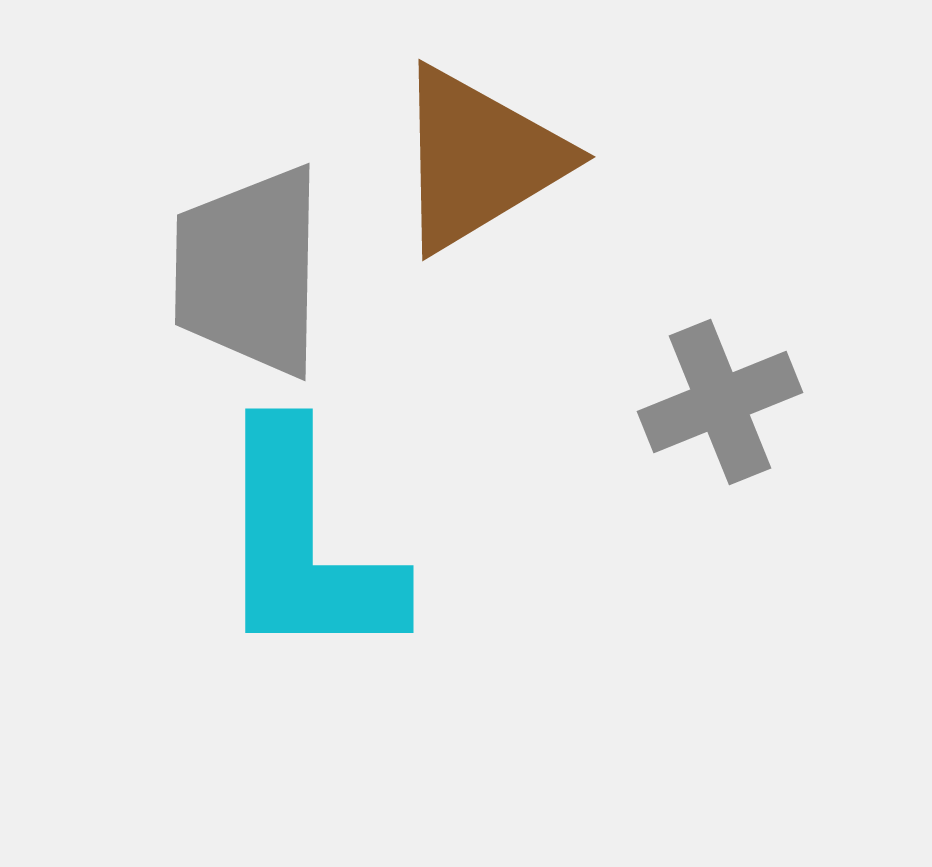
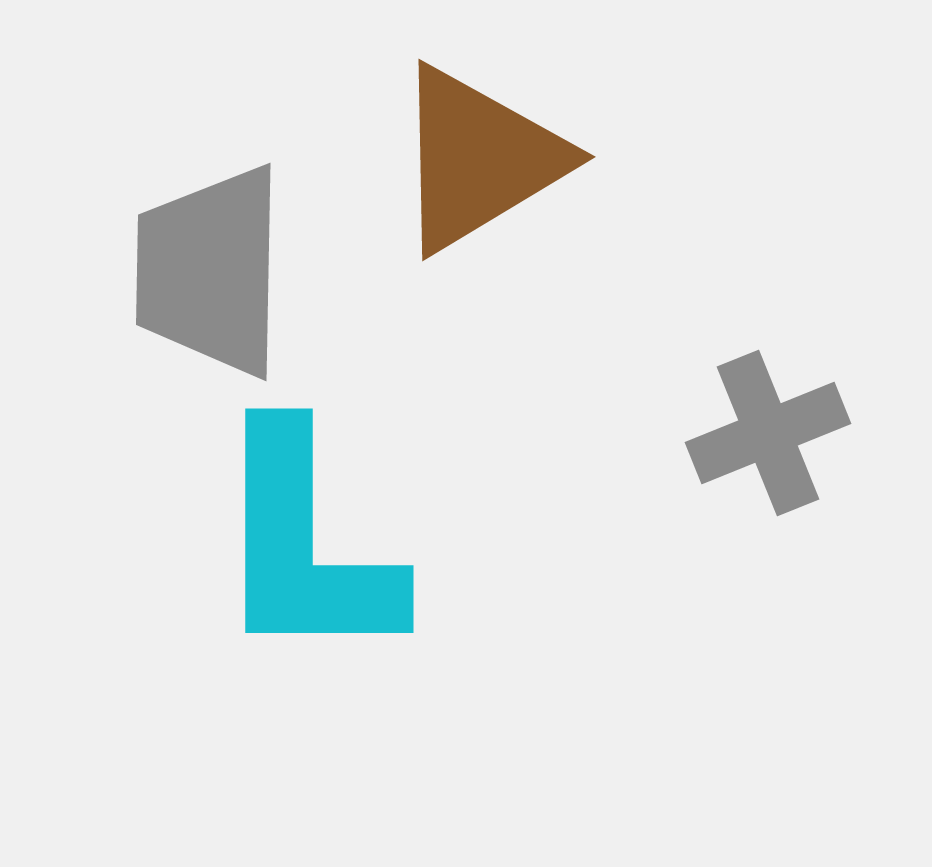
gray trapezoid: moved 39 px left
gray cross: moved 48 px right, 31 px down
